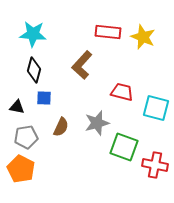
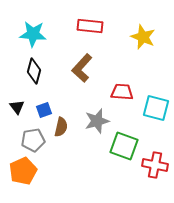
red rectangle: moved 18 px left, 6 px up
brown L-shape: moved 3 px down
black diamond: moved 1 px down
red trapezoid: rotated 10 degrees counterclockwise
blue square: moved 12 px down; rotated 21 degrees counterclockwise
black triangle: rotated 42 degrees clockwise
gray star: moved 2 px up
brown semicircle: rotated 12 degrees counterclockwise
gray pentagon: moved 7 px right, 3 px down
green square: moved 1 px up
orange pentagon: moved 2 px right, 2 px down; rotated 20 degrees clockwise
